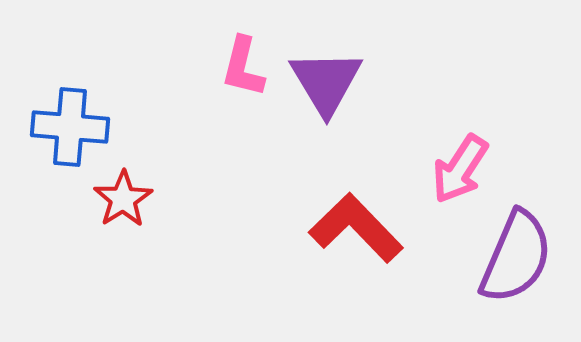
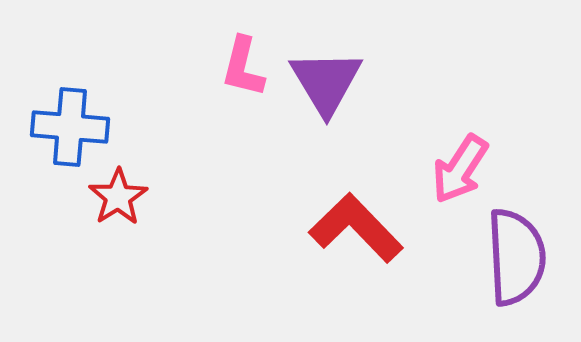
red star: moved 5 px left, 2 px up
purple semicircle: rotated 26 degrees counterclockwise
